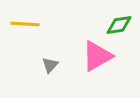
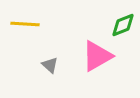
green diamond: moved 4 px right; rotated 12 degrees counterclockwise
gray triangle: rotated 30 degrees counterclockwise
